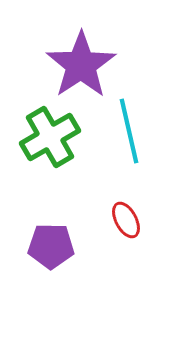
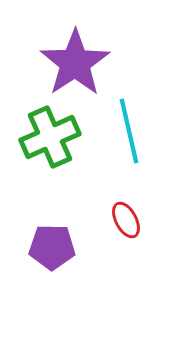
purple star: moved 6 px left, 2 px up
green cross: rotated 6 degrees clockwise
purple pentagon: moved 1 px right, 1 px down
